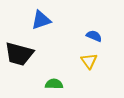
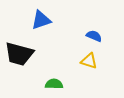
yellow triangle: rotated 36 degrees counterclockwise
